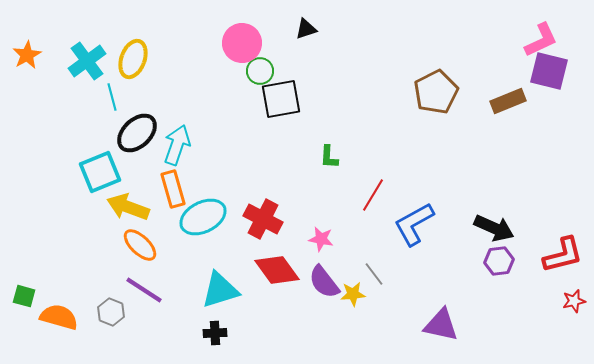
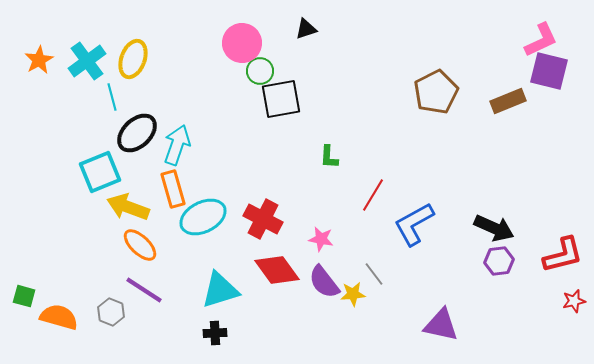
orange star: moved 12 px right, 5 px down
